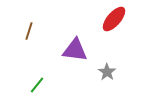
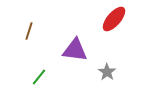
green line: moved 2 px right, 8 px up
